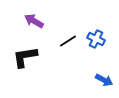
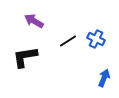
blue arrow: moved 2 px up; rotated 96 degrees counterclockwise
